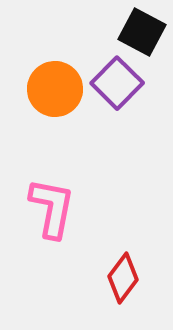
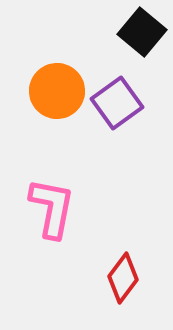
black square: rotated 12 degrees clockwise
purple square: moved 20 px down; rotated 9 degrees clockwise
orange circle: moved 2 px right, 2 px down
